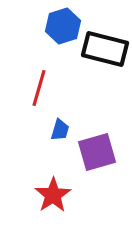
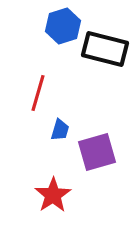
red line: moved 1 px left, 5 px down
